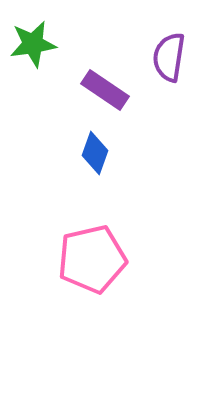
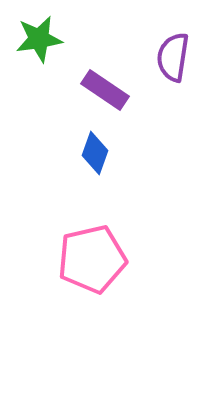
green star: moved 6 px right, 5 px up
purple semicircle: moved 4 px right
